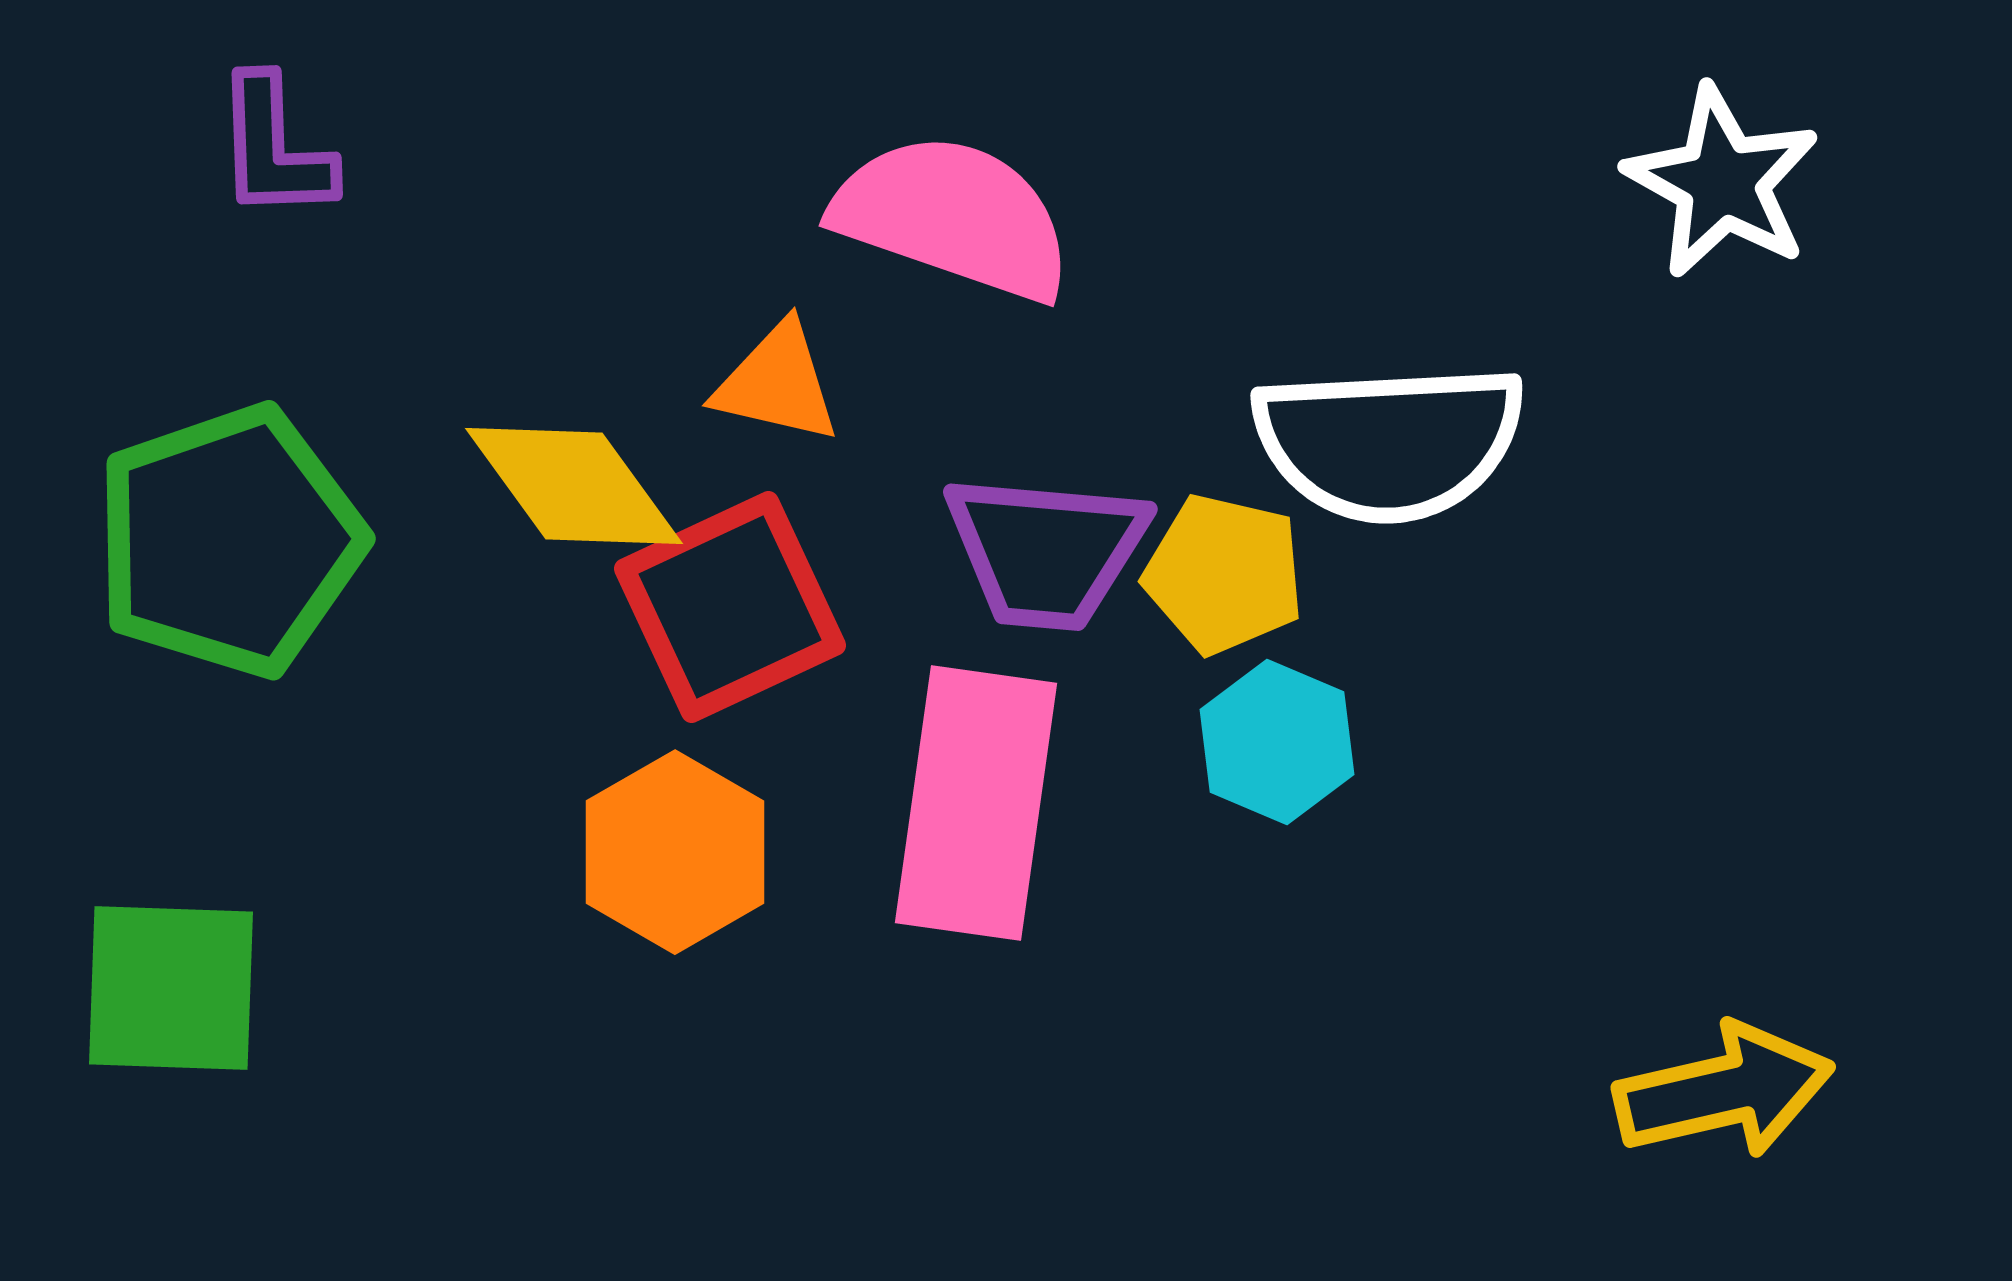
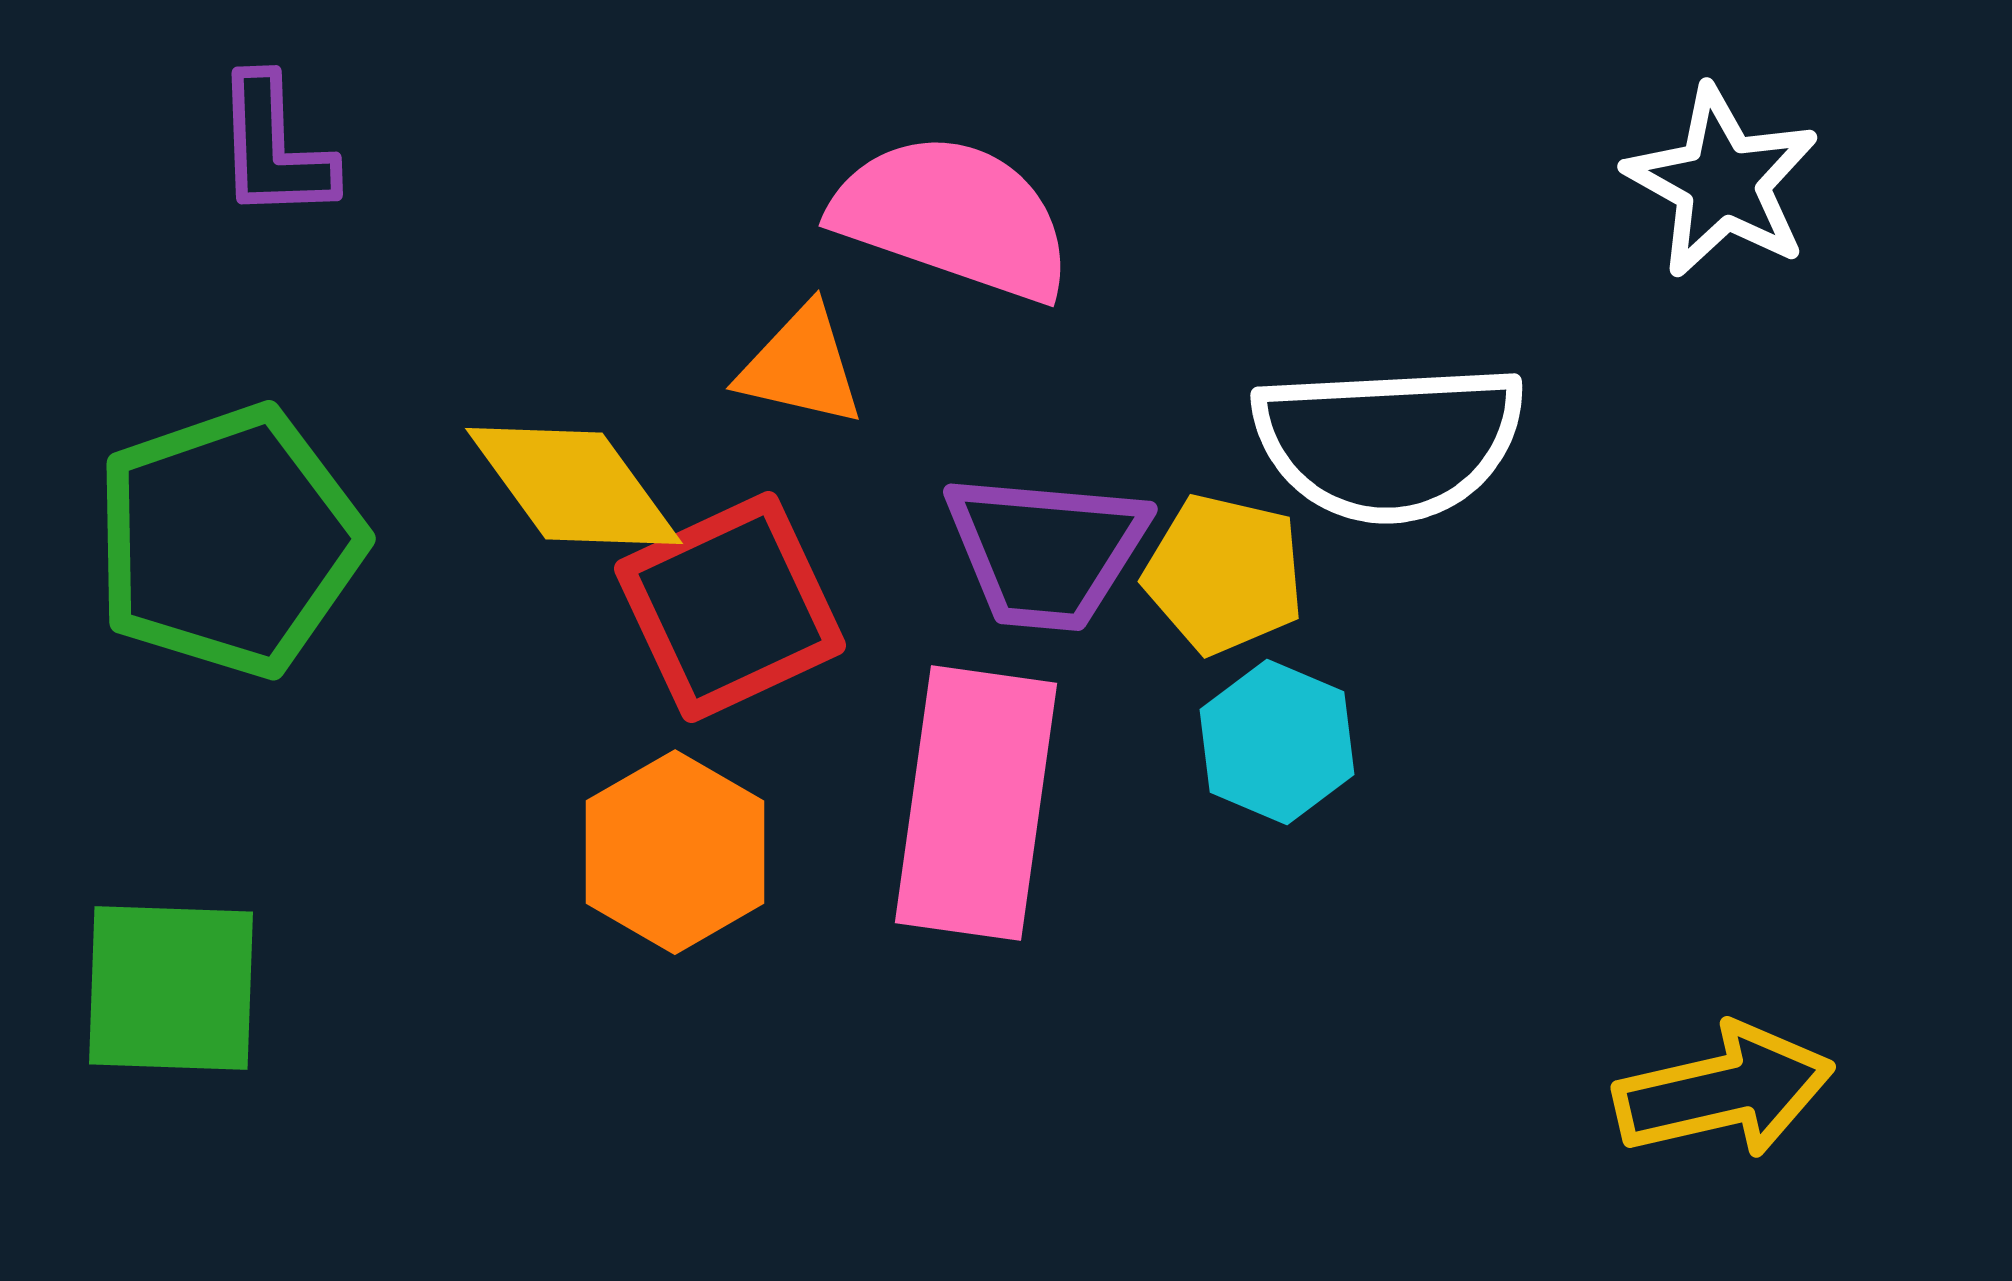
orange triangle: moved 24 px right, 17 px up
